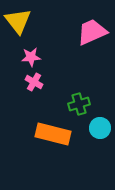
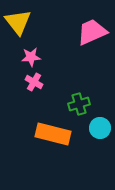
yellow triangle: moved 1 px down
